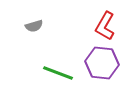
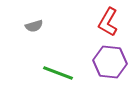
red L-shape: moved 3 px right, 4 px up
purple hexagon: moved 8 px right, 1 px up
